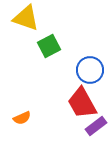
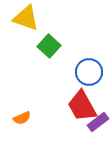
green square: rotated 20 degrees counterclockwise
blue circle: moved 1 px left, 2 px down
red trapezoid: moved 3 px down
purple rectangle: moved 2 px right, 4 px up
